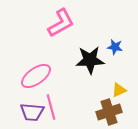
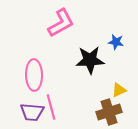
blue star: moved 1 px right, 5 px up
pink ellipse: moved 2 px left, 1 px up; rotated 56 degrees counterclockwise
